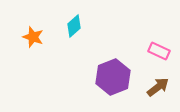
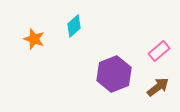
orange star: moved 1 px right, 2 px down
pink rectangle: rotated 65 degrees counterclockwise
purple hexagon: moved 1 px right, 3 px up
